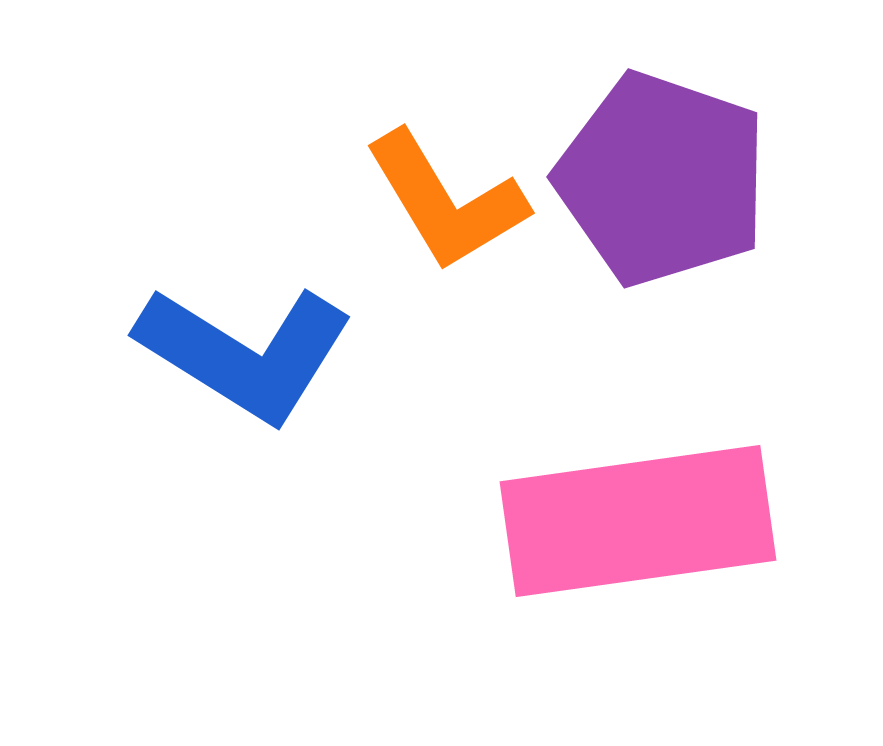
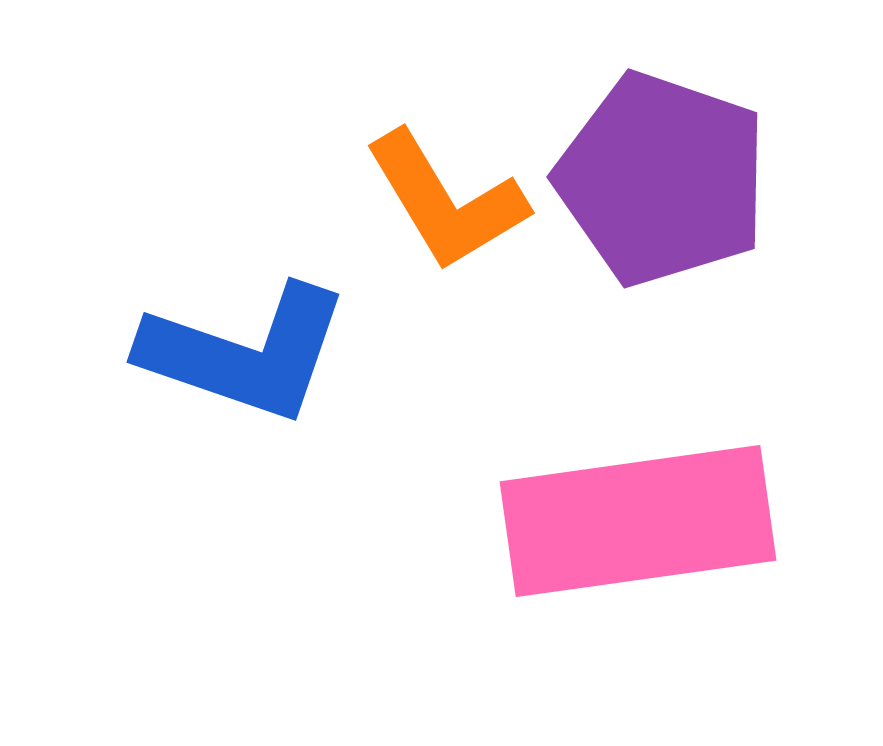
blue L-shape: rotated 13 degrees counterclockwise
